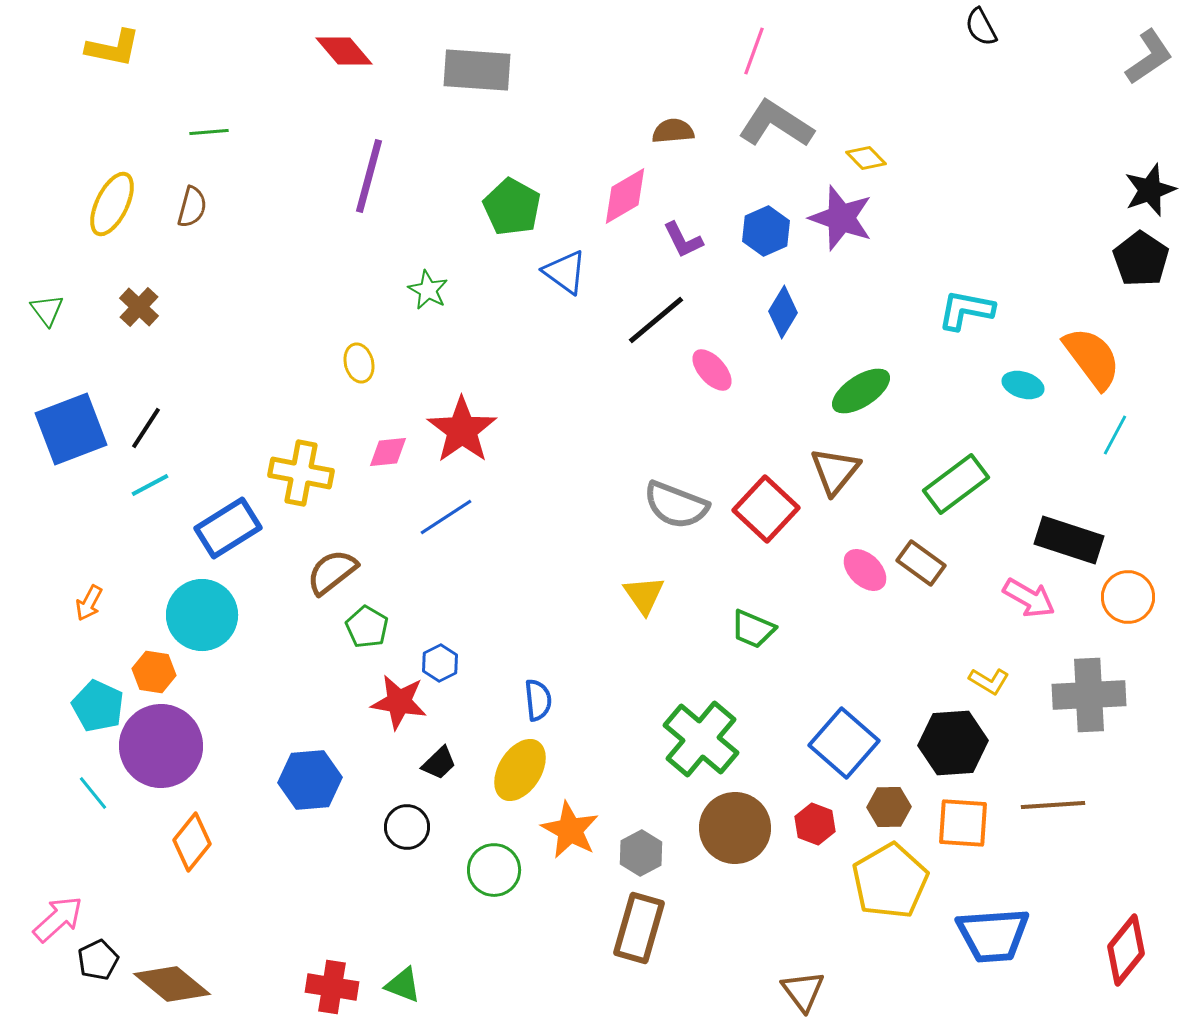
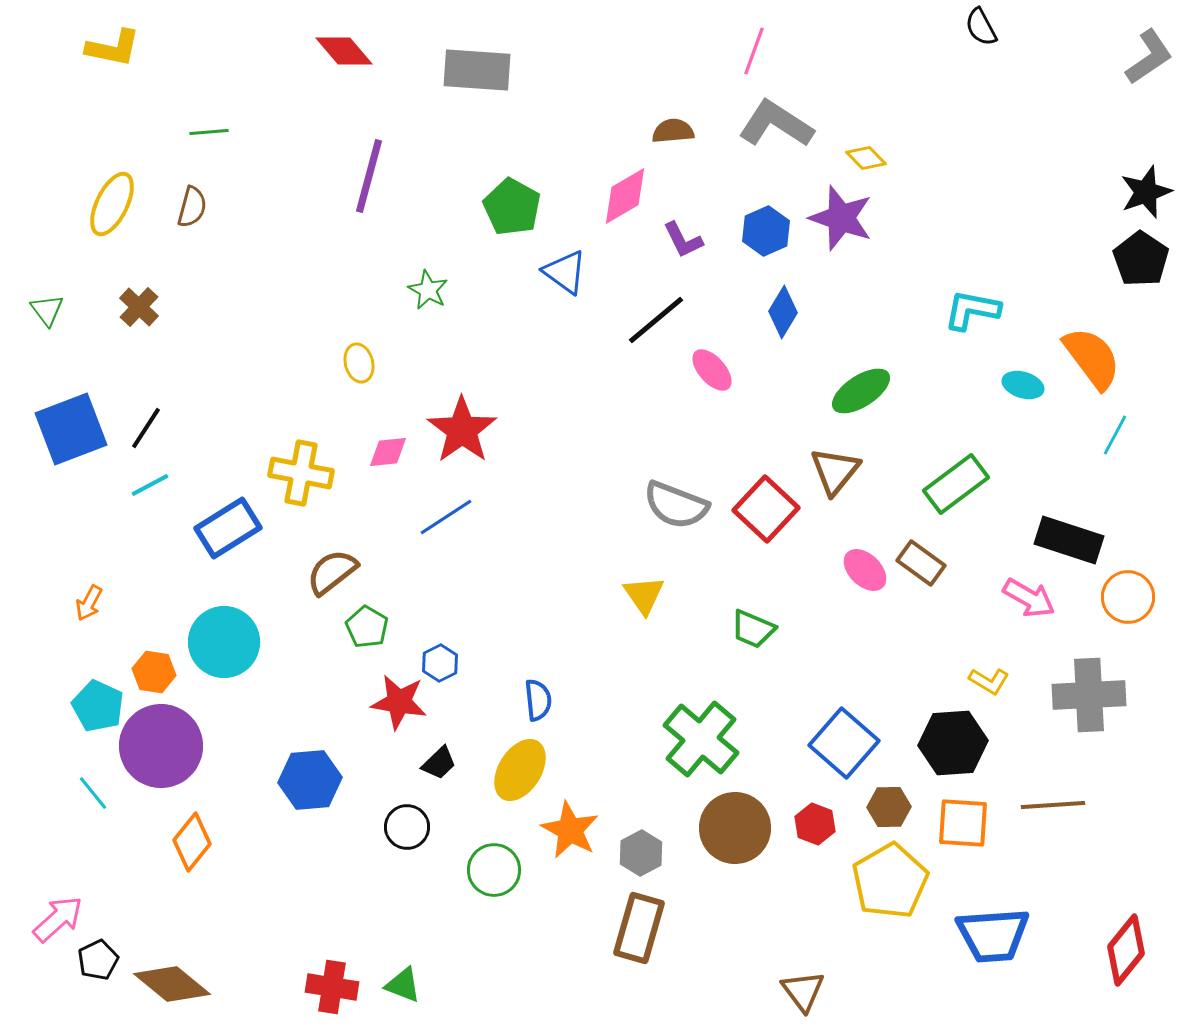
black star at (1150, 190): moved 4 px left, 2 px down
cyan L-shape at (966, 310): moved 6 px right
cyan circle at (202, 615): moved 22 px right, 27 px down
